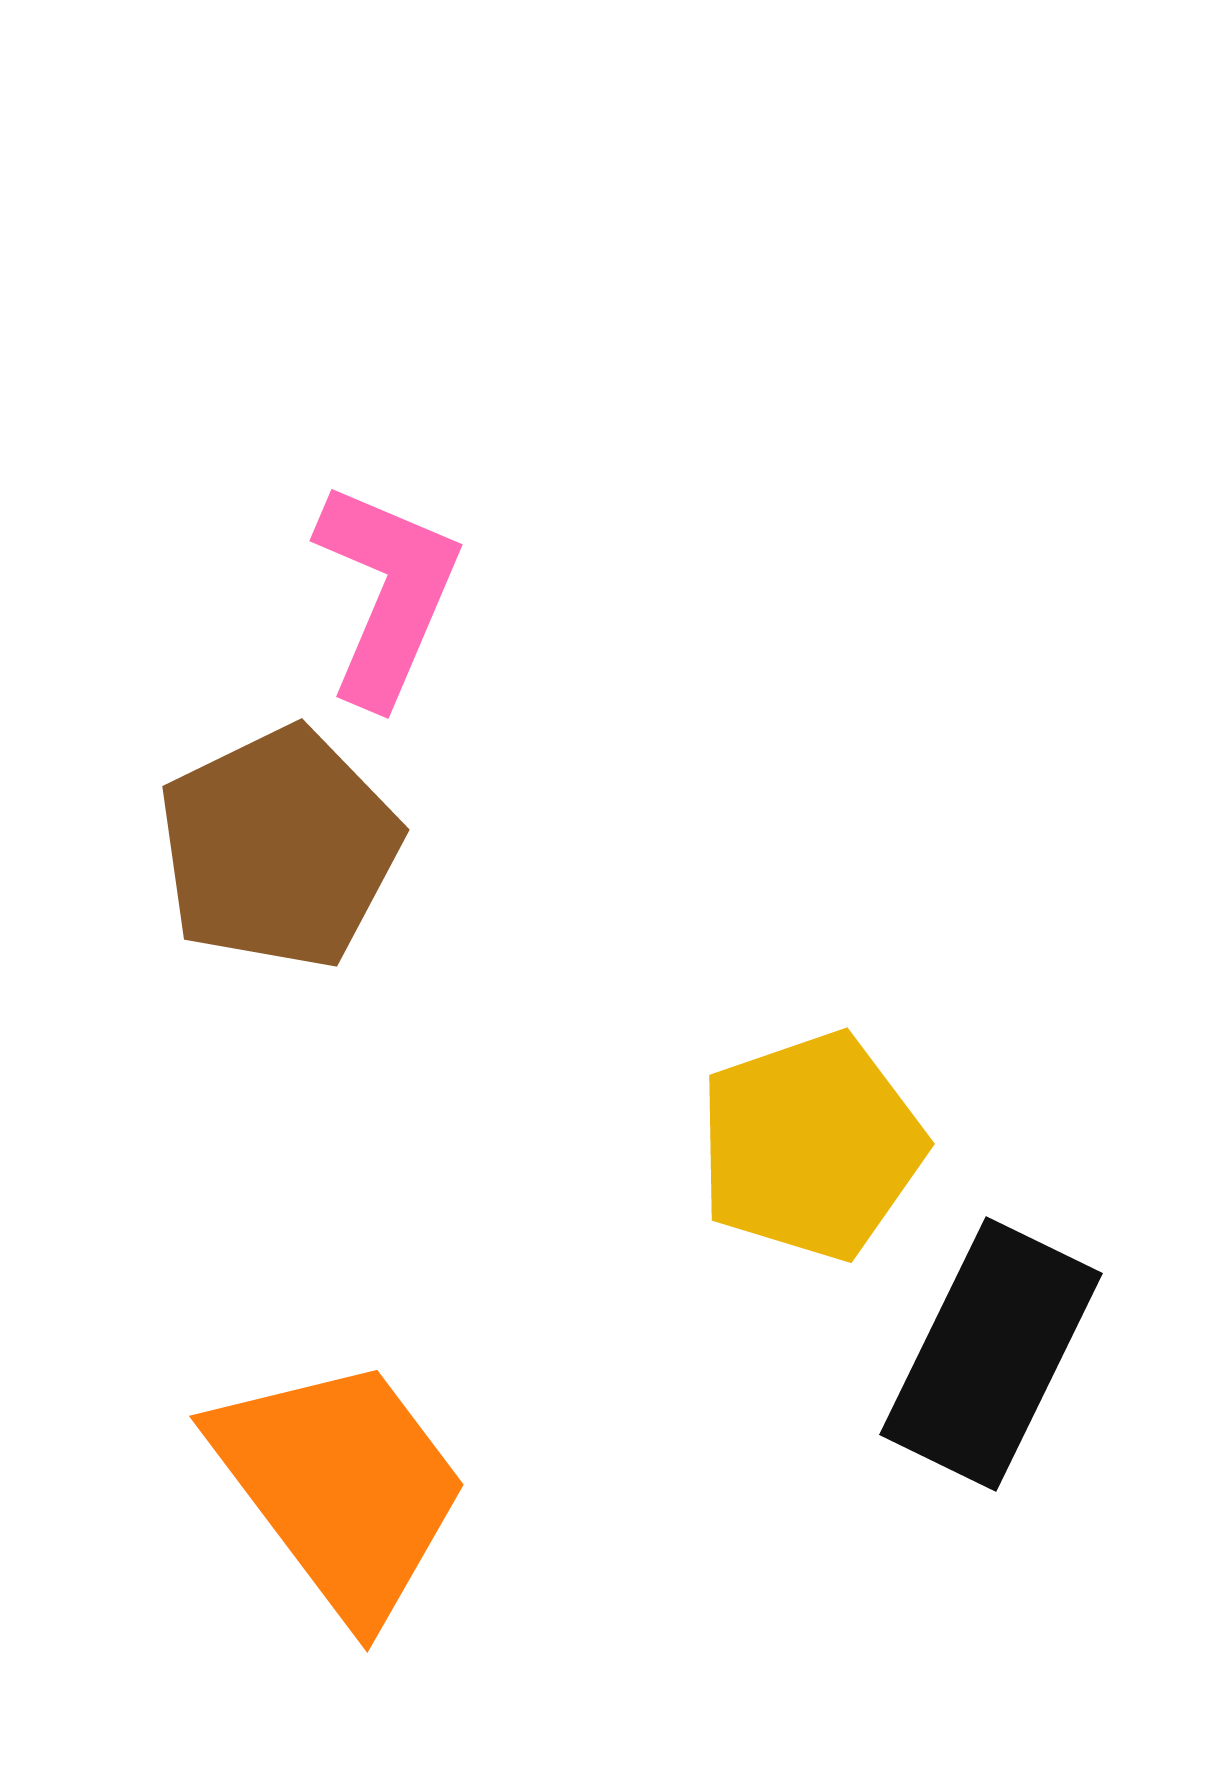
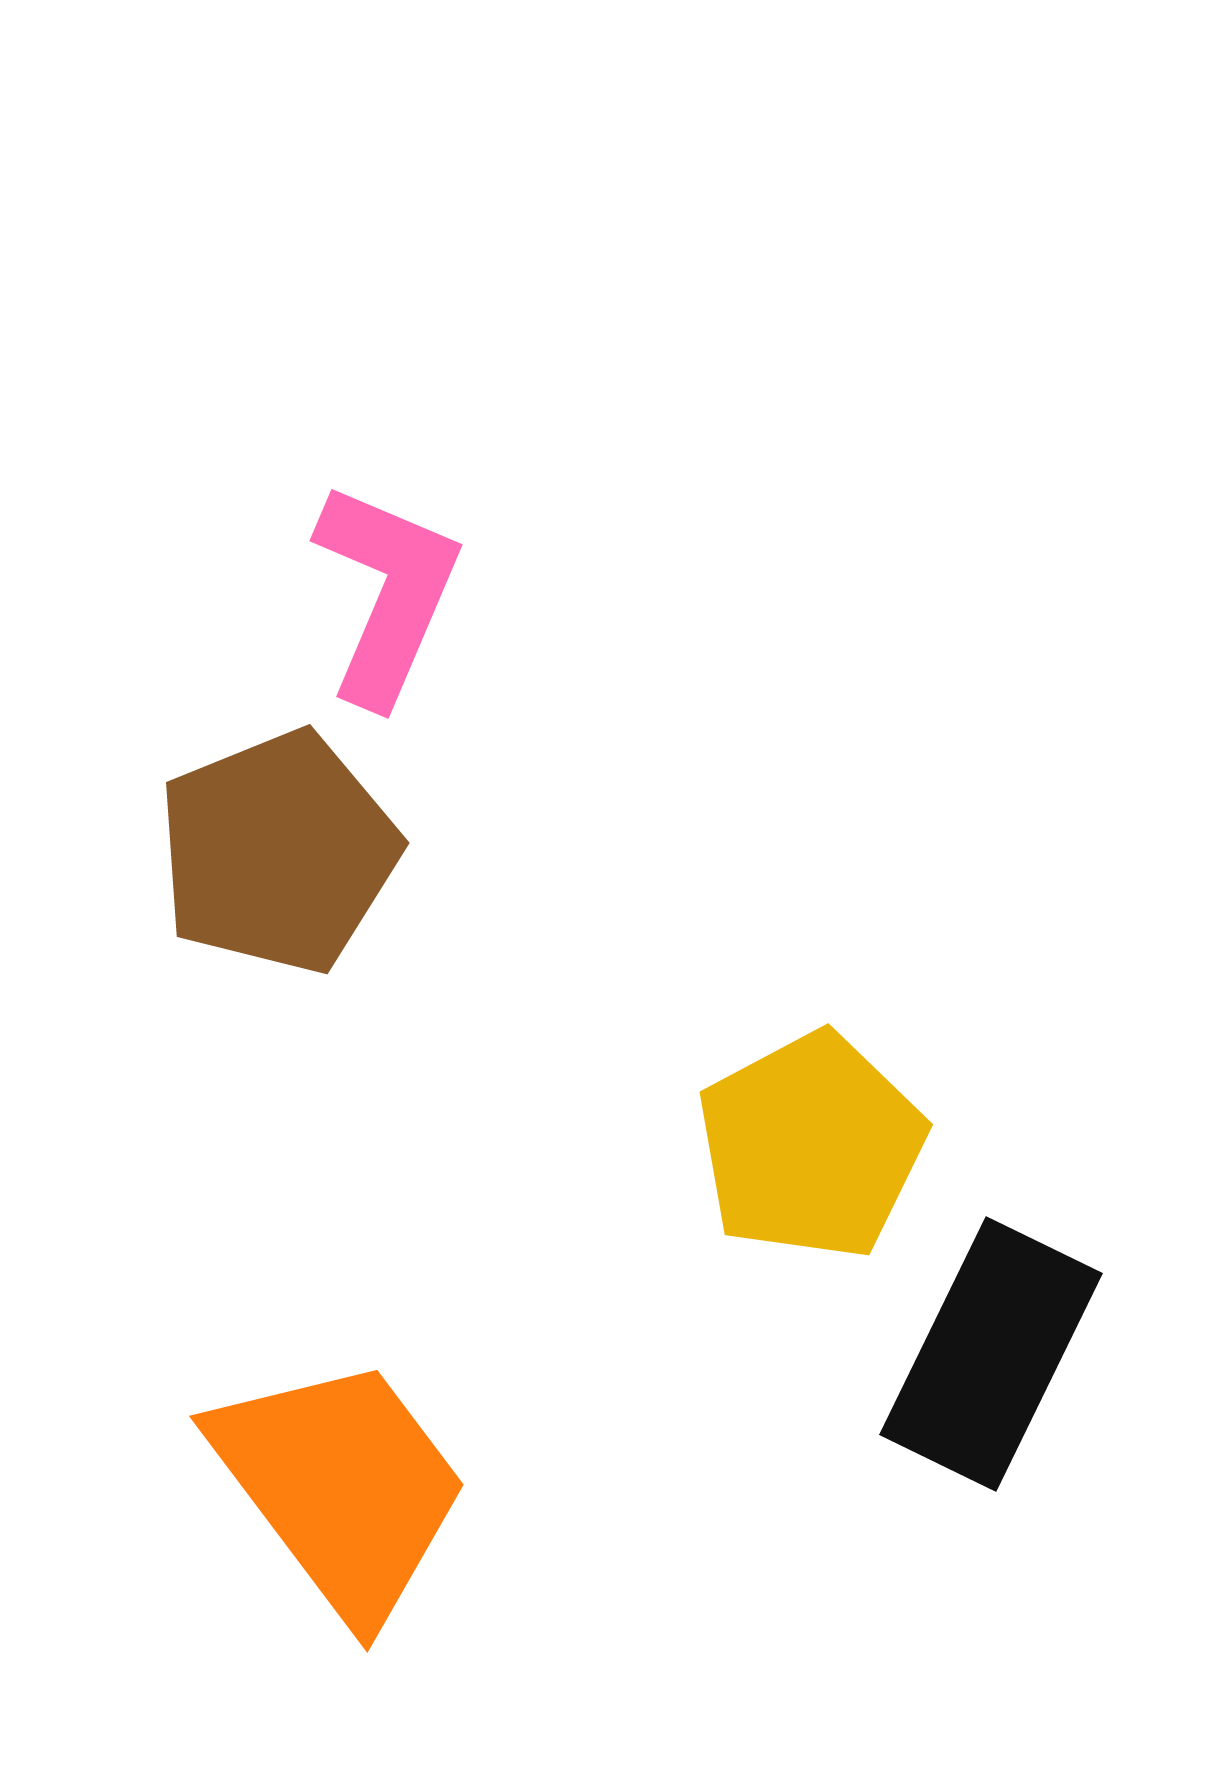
brown pentagon: moved 1 px left, 4 px down; rotated 4 degrees clockwise
yellow pentagon: rotated 9 degrees counterclockwise
